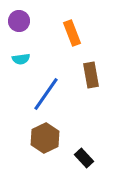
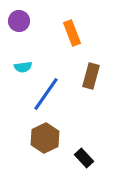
cyan semicircle: moved 2 px right, 8 px down
brown rectangle: moved 1 px down; rotated 25 degrees clockwise
